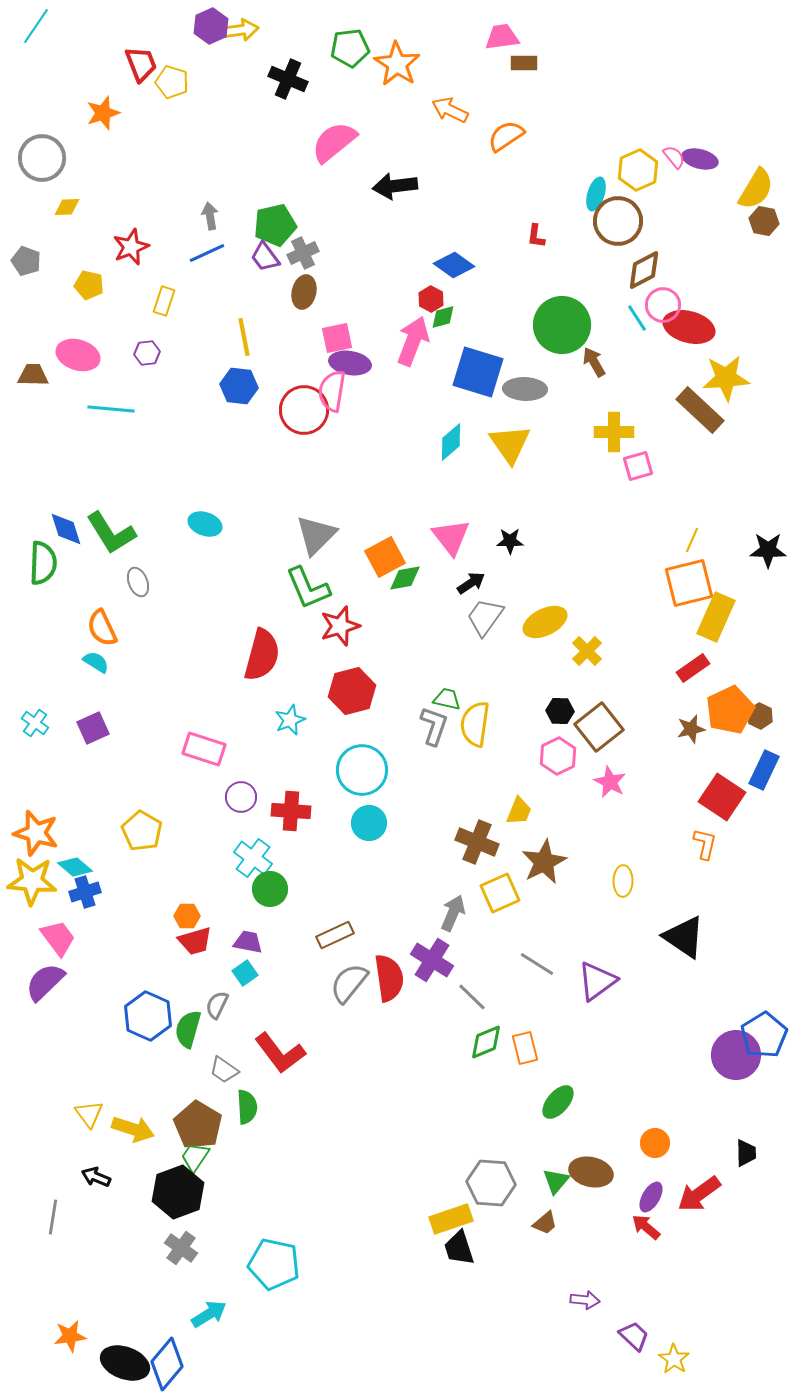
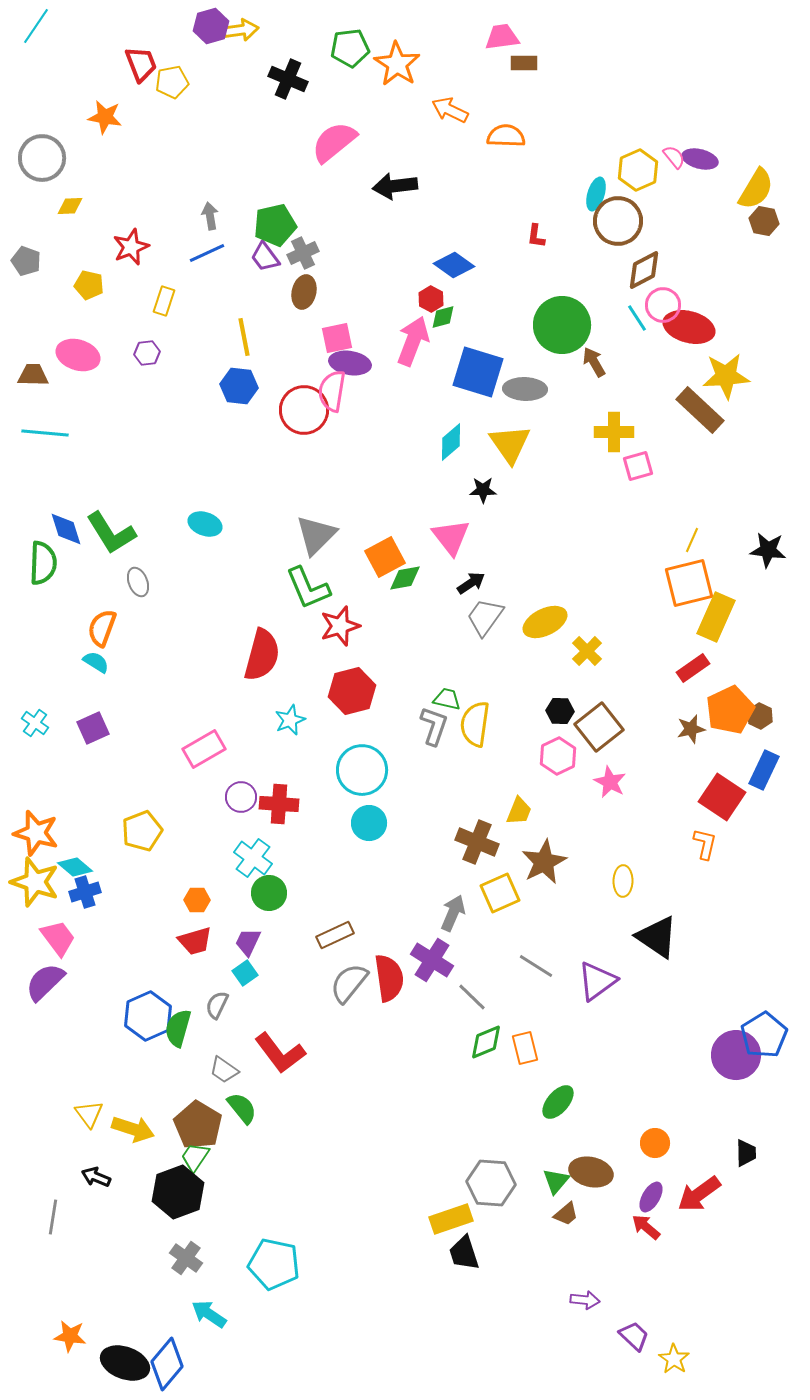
purple hexagon at (211, 26): rotated 8 degrees clockwise
yellow pentagon at (172, 82): rotated 28 degrees counterclockwise
orange star at (103, 113): moved 2 px right, 4 px down; rotated 28 degrees clockwise
orange semicircle at (506, 136): rotated 36 degrees clockwise
yellow diamond at (67, 207): moved 3 px right, 1 px up
yellow star at (726, 378): moved 2 px up
cyan line at (111, 409): moved 66 px left, 24 px down
black star at (510, 541): moved 27 px left, 51 px up
black star at (768, 550): rotated 6 degrees clockwise
orange semicircle at (102, 628): rotated 45 degrees clockwise
pink rectangle at (204, 749): rotated 48 degrees counterclockwise
red cross at (291, 811): moved 12 px left, 7 px up
yellow pentagon at (142, 831): rotated 21 degrees clockwise
yellow star at (32, 881): moved 3 px right, 1 px down; rotated 15 degrees clockwise
green circle at (270, 889): moved 1 px left, 4 px down
orange hexagon at (187, 916): moved 10 px right, 16 px up
black triangle at (684, 937): moved 27 px left
purple trapezoid at (248, 942): rotated 76 degrees counterclockwise
gray line at (537, 964): moved 1 px left, 2 px down
blue hexagon at (148, 1016): rotated 12 degrees clockwise
green semicircle at (188, 1029): moved 10 px left, 1 px up
green semicircle at (247, 1107): moved 5 px left, 1 px down; rotated 36 degrees counterclockwise
brown trapezoid at (545, 1223): moved 21 px right, 9 px up
gray cross at (181, 1248): moved 5 px right, 10 px down
black trapezoid at (459, 1248): moved 5 px right, 5 px down
cyan arrow at (209, 1314): rotated 114 degrees counterclockwise
orange star at (70, 1336): rotated 16 degrees clockwise
